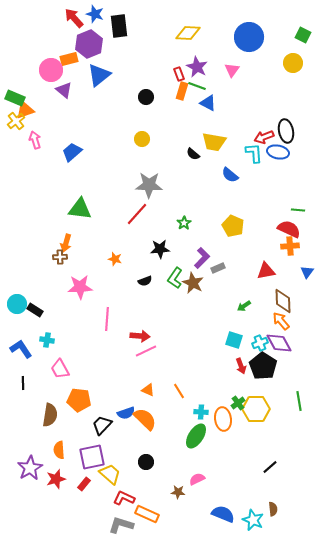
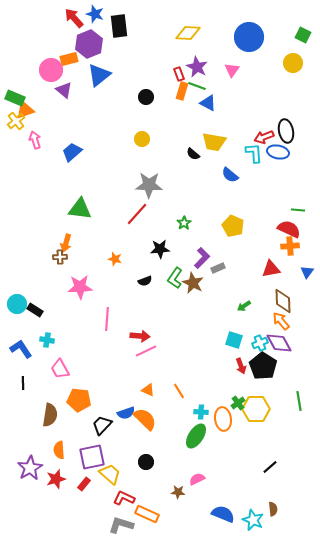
red triangle at (266, 271): moved 5 px right, 2 px up
